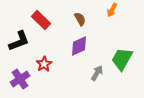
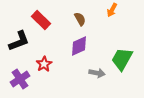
gray arrow: rotated 70 degrees clockwise
